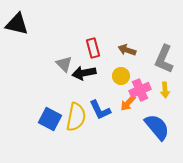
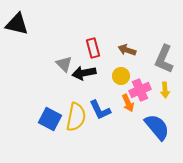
orange arrow: rotated 66 degrees counterclockwise
